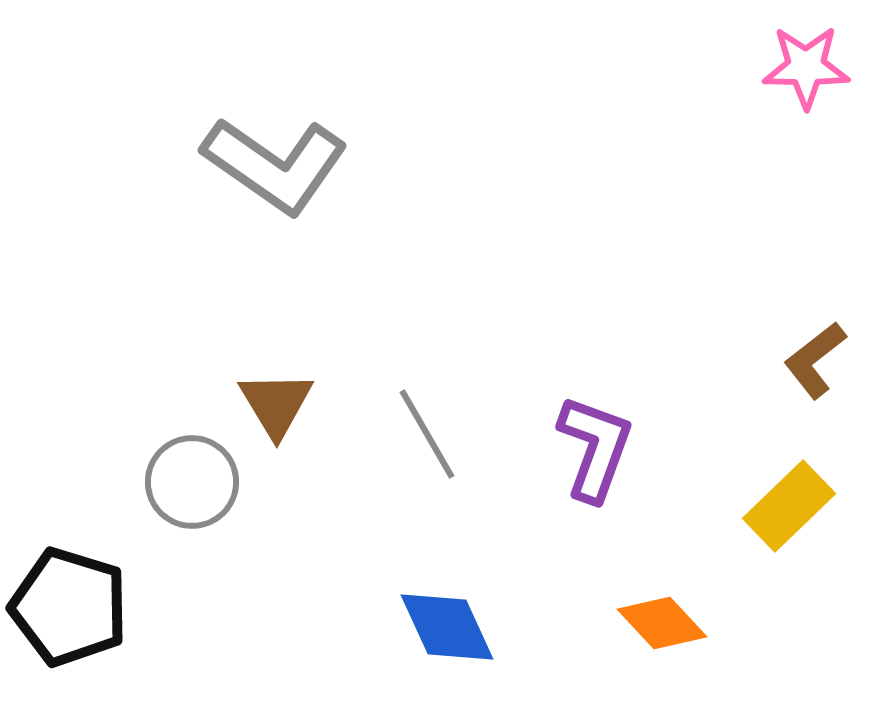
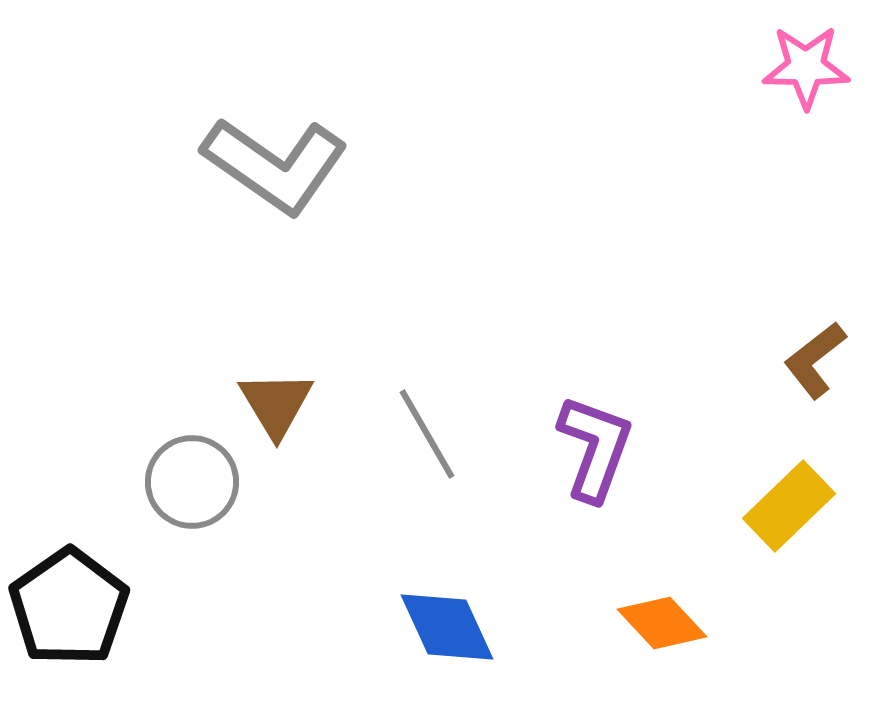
black pentagon: rotated 20 degrees clockwise
